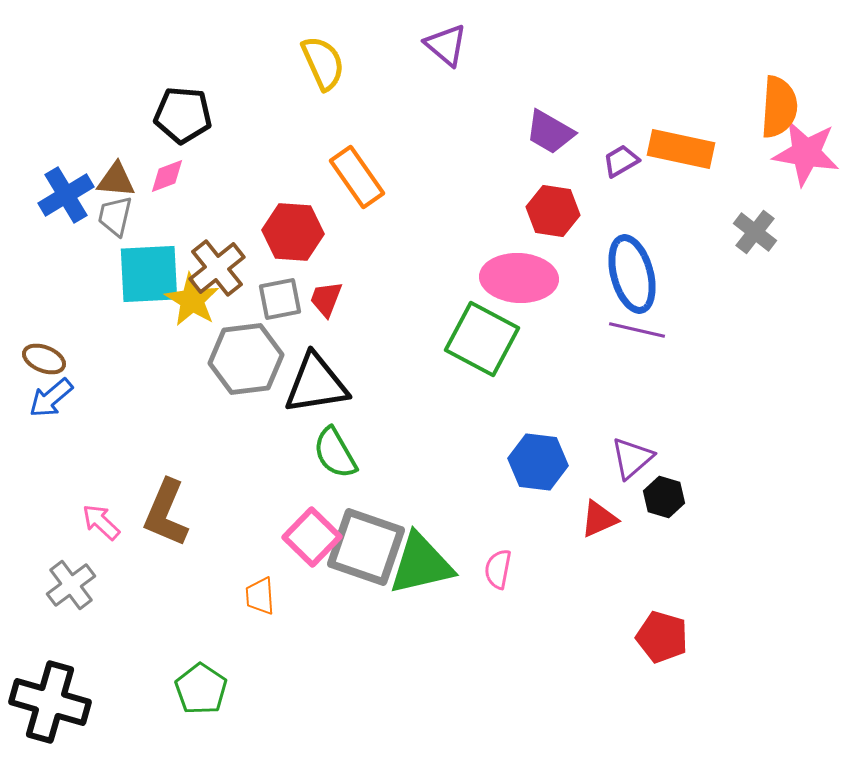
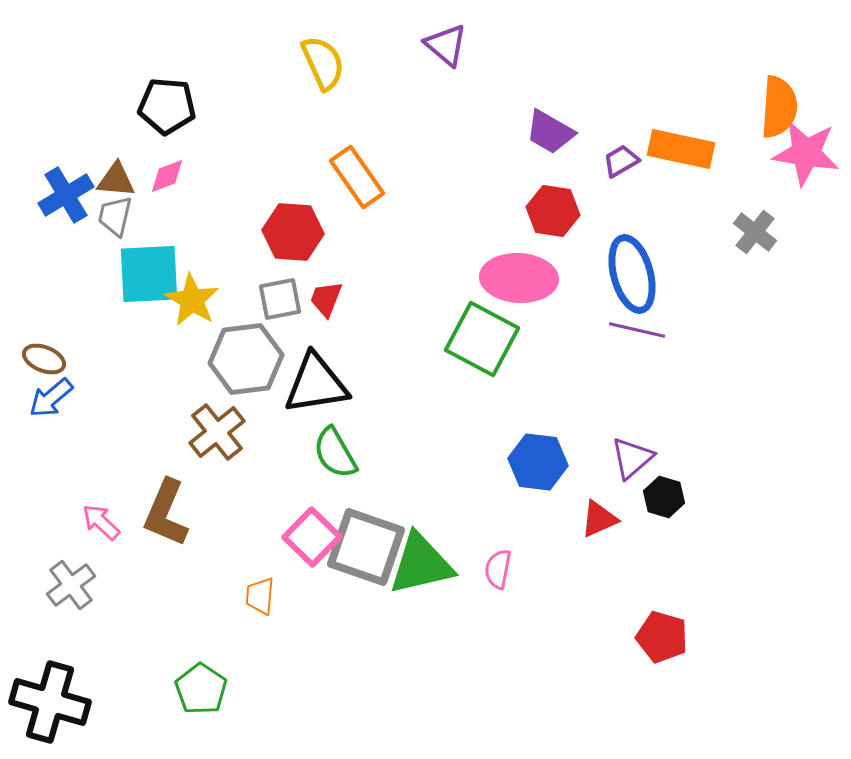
black pentagon at (183, 115): moved 16 px left, 9 px up
brown cross at (217, 268): moved 164 px down
orange trapezoid at (260, 596): rotated 9 degrees clockwise
